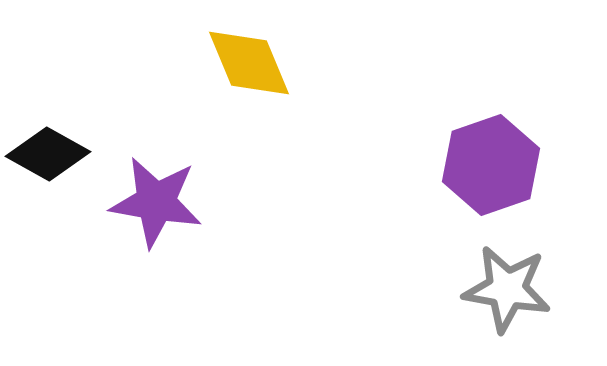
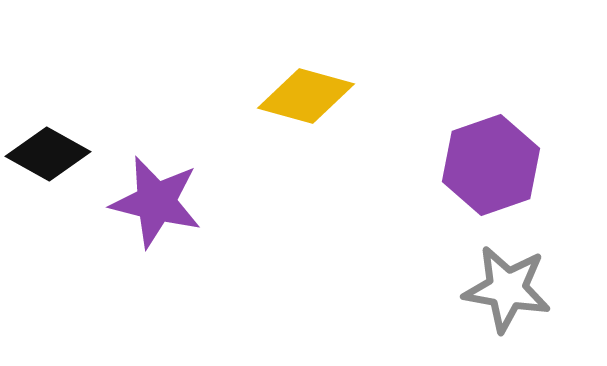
yellow diamond: moved 57 px right, 33 px down; rotated 52 degrees counterclockwise
purple star: rotated 4 degrees clockwise
